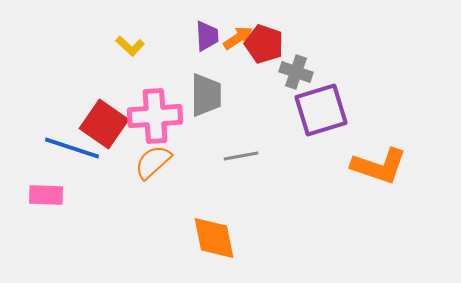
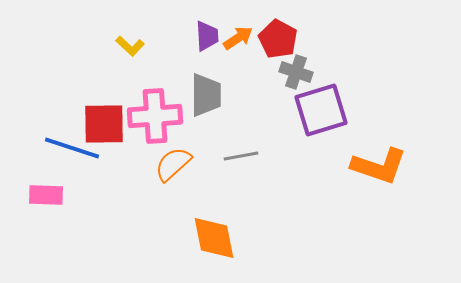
red pentagon: moved 14 px right, 5 px up; rotated 9 degrees clockwise
red square: rotated 36 degrees counterclockwise
orange semicircle: moved 20 px right, 2 px down
